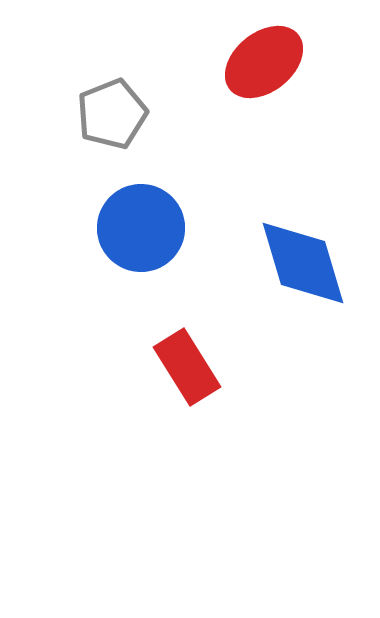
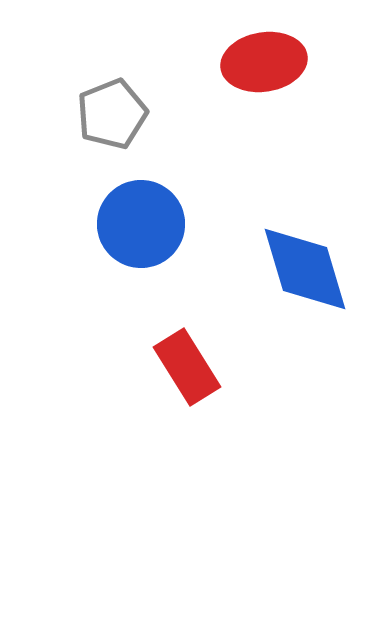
red ellipse: rotated 30 degrees clockwise
blue circle: moved 4 px up
blue diamond: moved 2 px right, 6 px down
